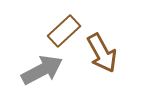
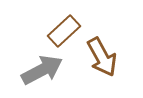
brown arrow: moved 4 px down
